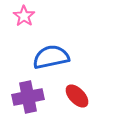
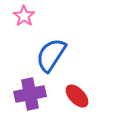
blue semicircle: moved 2 px up; rotated 45 degrees counterclockwise
purple cross: moved 2 px right, 3 px up
